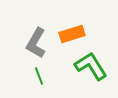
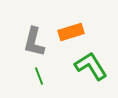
orange rectangle: moved 1 px left, 2 px up
gray L-shape: moved 2 px left, 1 px up; rotated 16 degrees counterclockwise
